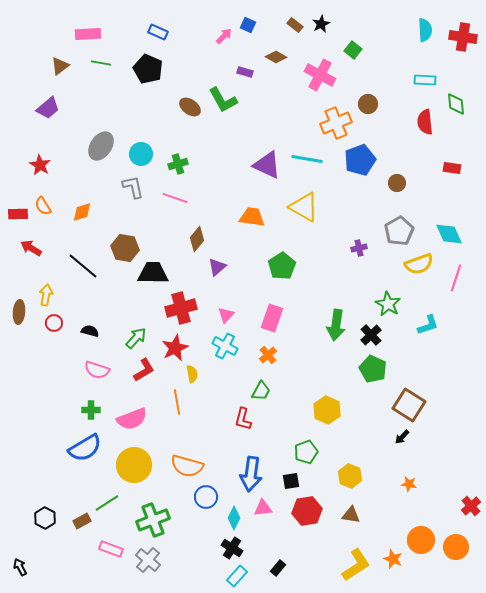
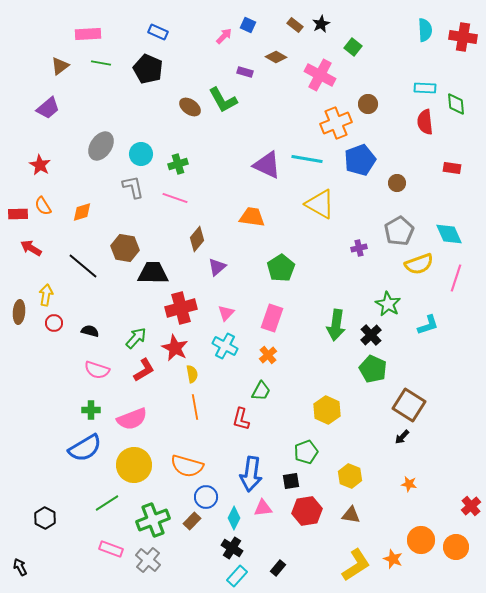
green square at (353, 50): moved 3 px up
cyan rectangle at (425, 80): moved 8 px down
yellow triangle at (304, 207): moved 16 px right, 3 px up
green pentagon at (282, 266): moved 1 px left, 2 px down
pink triangle at (226, 315): moved 2 px up
red star at (175, 348): rotated 20 degrees counterclockwise
orange line at (177, 402): moved 18 px right, 5 px down
red L-shape at (243, 419): moved 2 px left
brown rectangle at (82, 521): moved 110 px right; rotated 18 degrees counterclockwise
